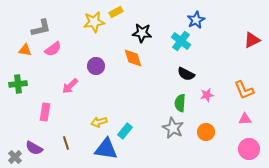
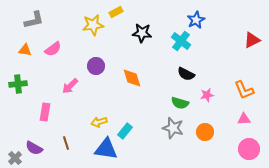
yellow star: moved 1 px left, 3 px down
gray L-shape: moved 7 px left, 8 px up
orange diamond: moved 1 px left, 20 px down
green semicircle: rotated 78 degrees counterclockwise
pink triangle: moved 1 px left
gray star: rotated 10 degrees counterclockwise
orange circle: moved 1 px left
gray cross: moved 1 px down
